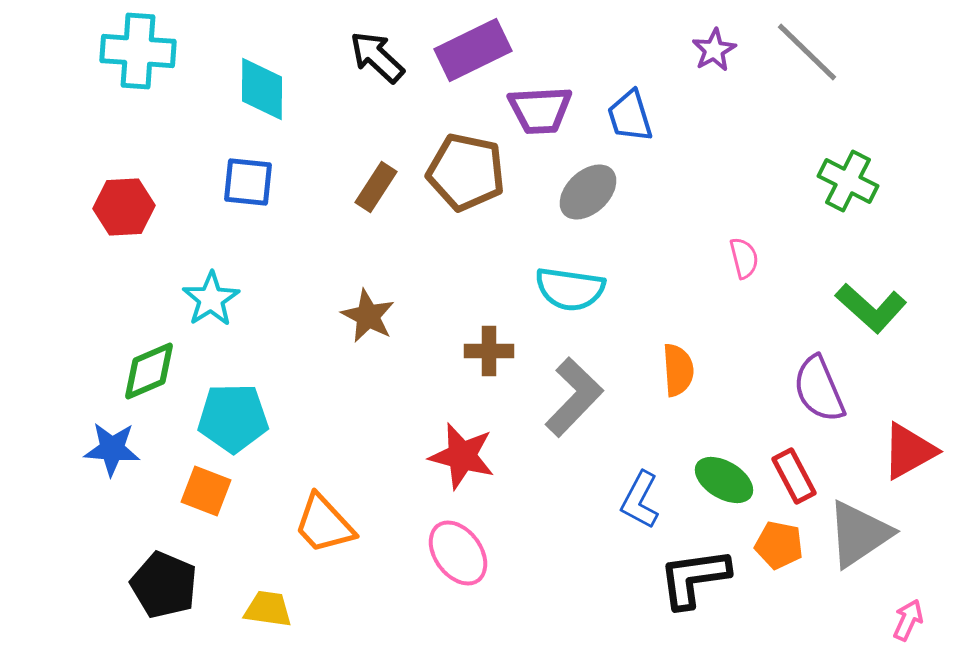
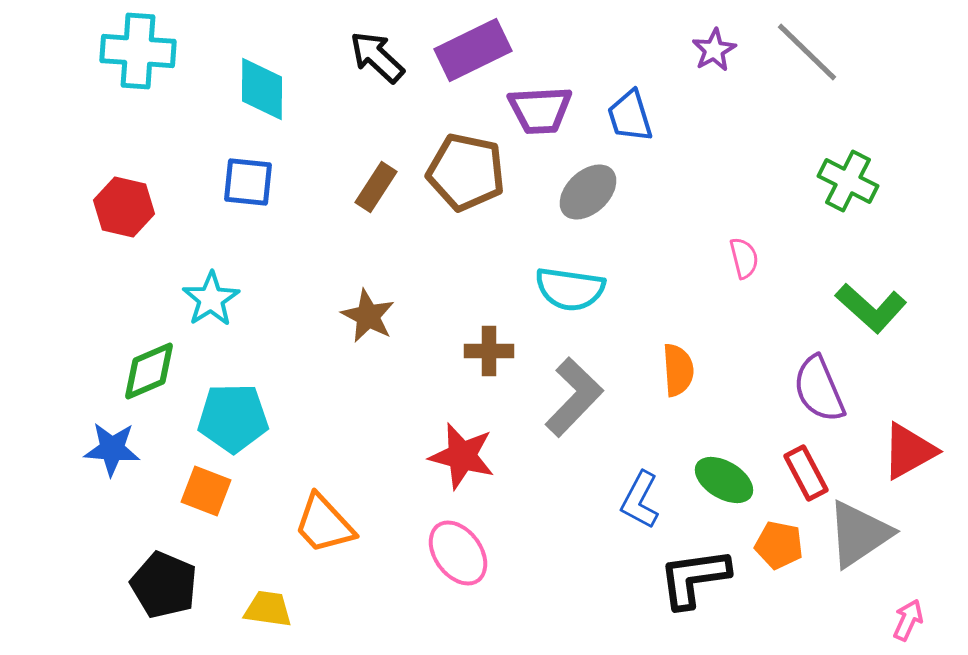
red hexagon: rotated 16 degrees clockwise
red rectangle: moved 12 px right, 3 px up
